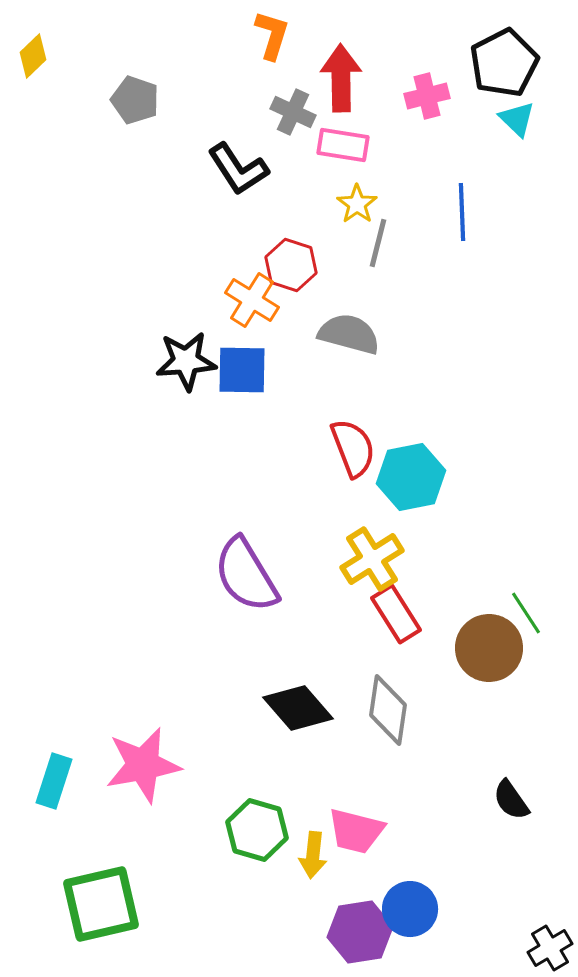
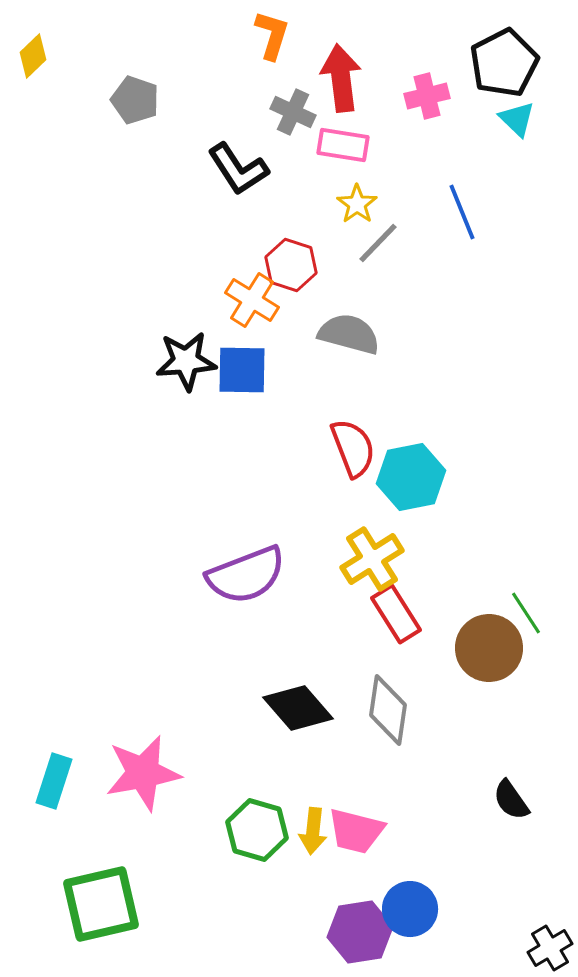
red arrow: rotated 6 degrees counterclockwise
blue line: rotated 20 degrees counterclockwise
gray line: rotated 30 degrees clockwise
purple semicircle: rotated 80 degrees counterclockwise
pink star: moved 8 px down
yellow arrow: moved 24 px up
